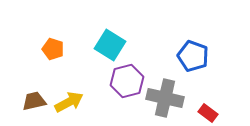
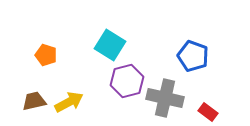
orange pentagon: moved 7 px left, 6 px down
red rectangle: moved 1 px up
